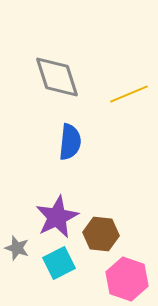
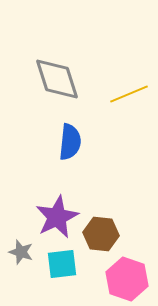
gray diamond: moved 2 px down
gray star: moved 4 px right, 4 px down
cyan square: moved 3 px right, 1 px down; rotated 20 degrees clockwise
